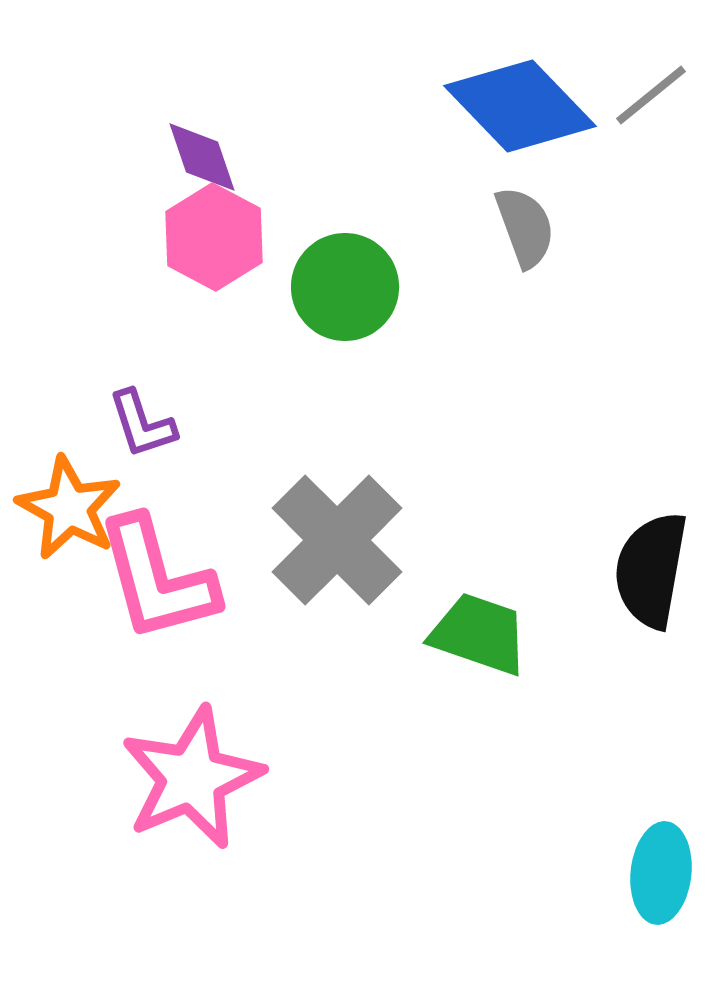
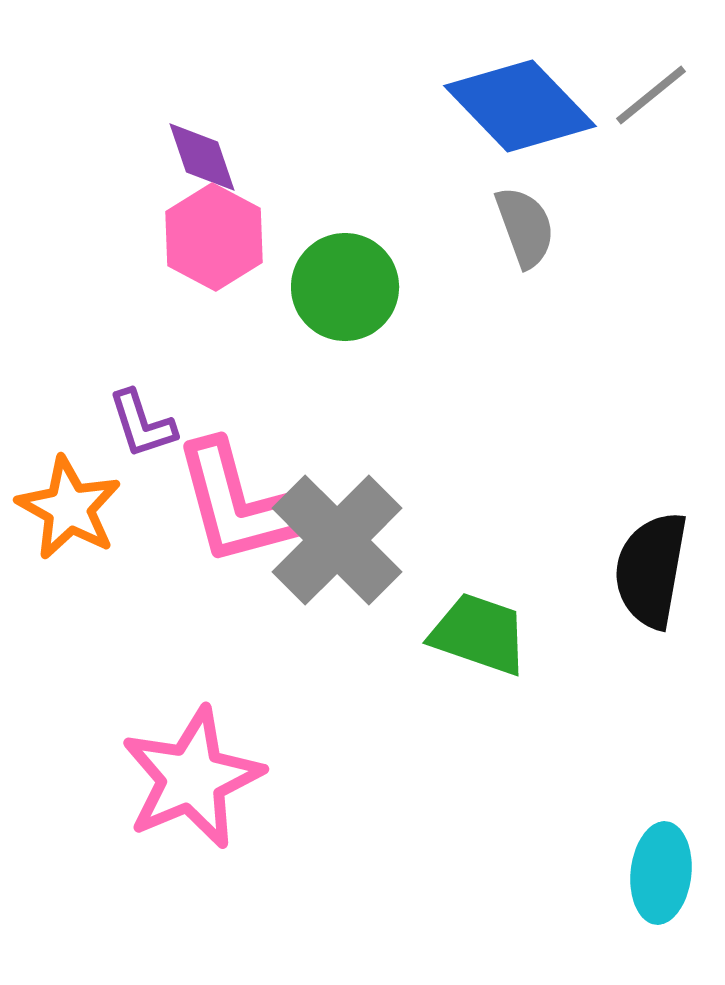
pink L-shape: moved 78 px right, 76 px up
